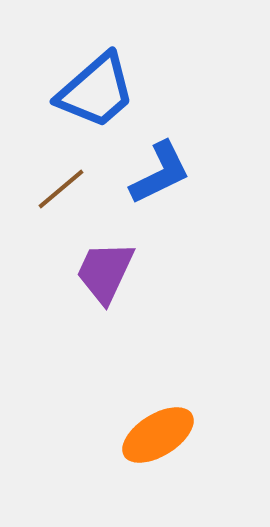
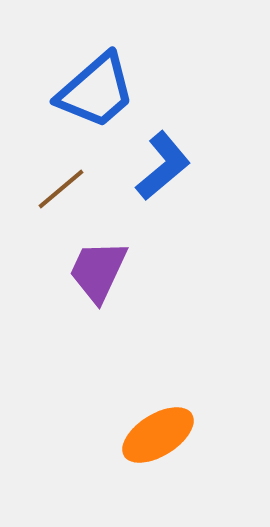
blue L-shape: moved 3 px right, 7 px up; rotated 14 degrees counterclockwise
purple trapezoid: moved 7 px left, 1 px up
